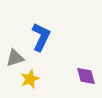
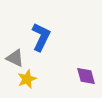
gray triangle: rotated 42 degrees clockwise
yellow star: moved 3 px left
